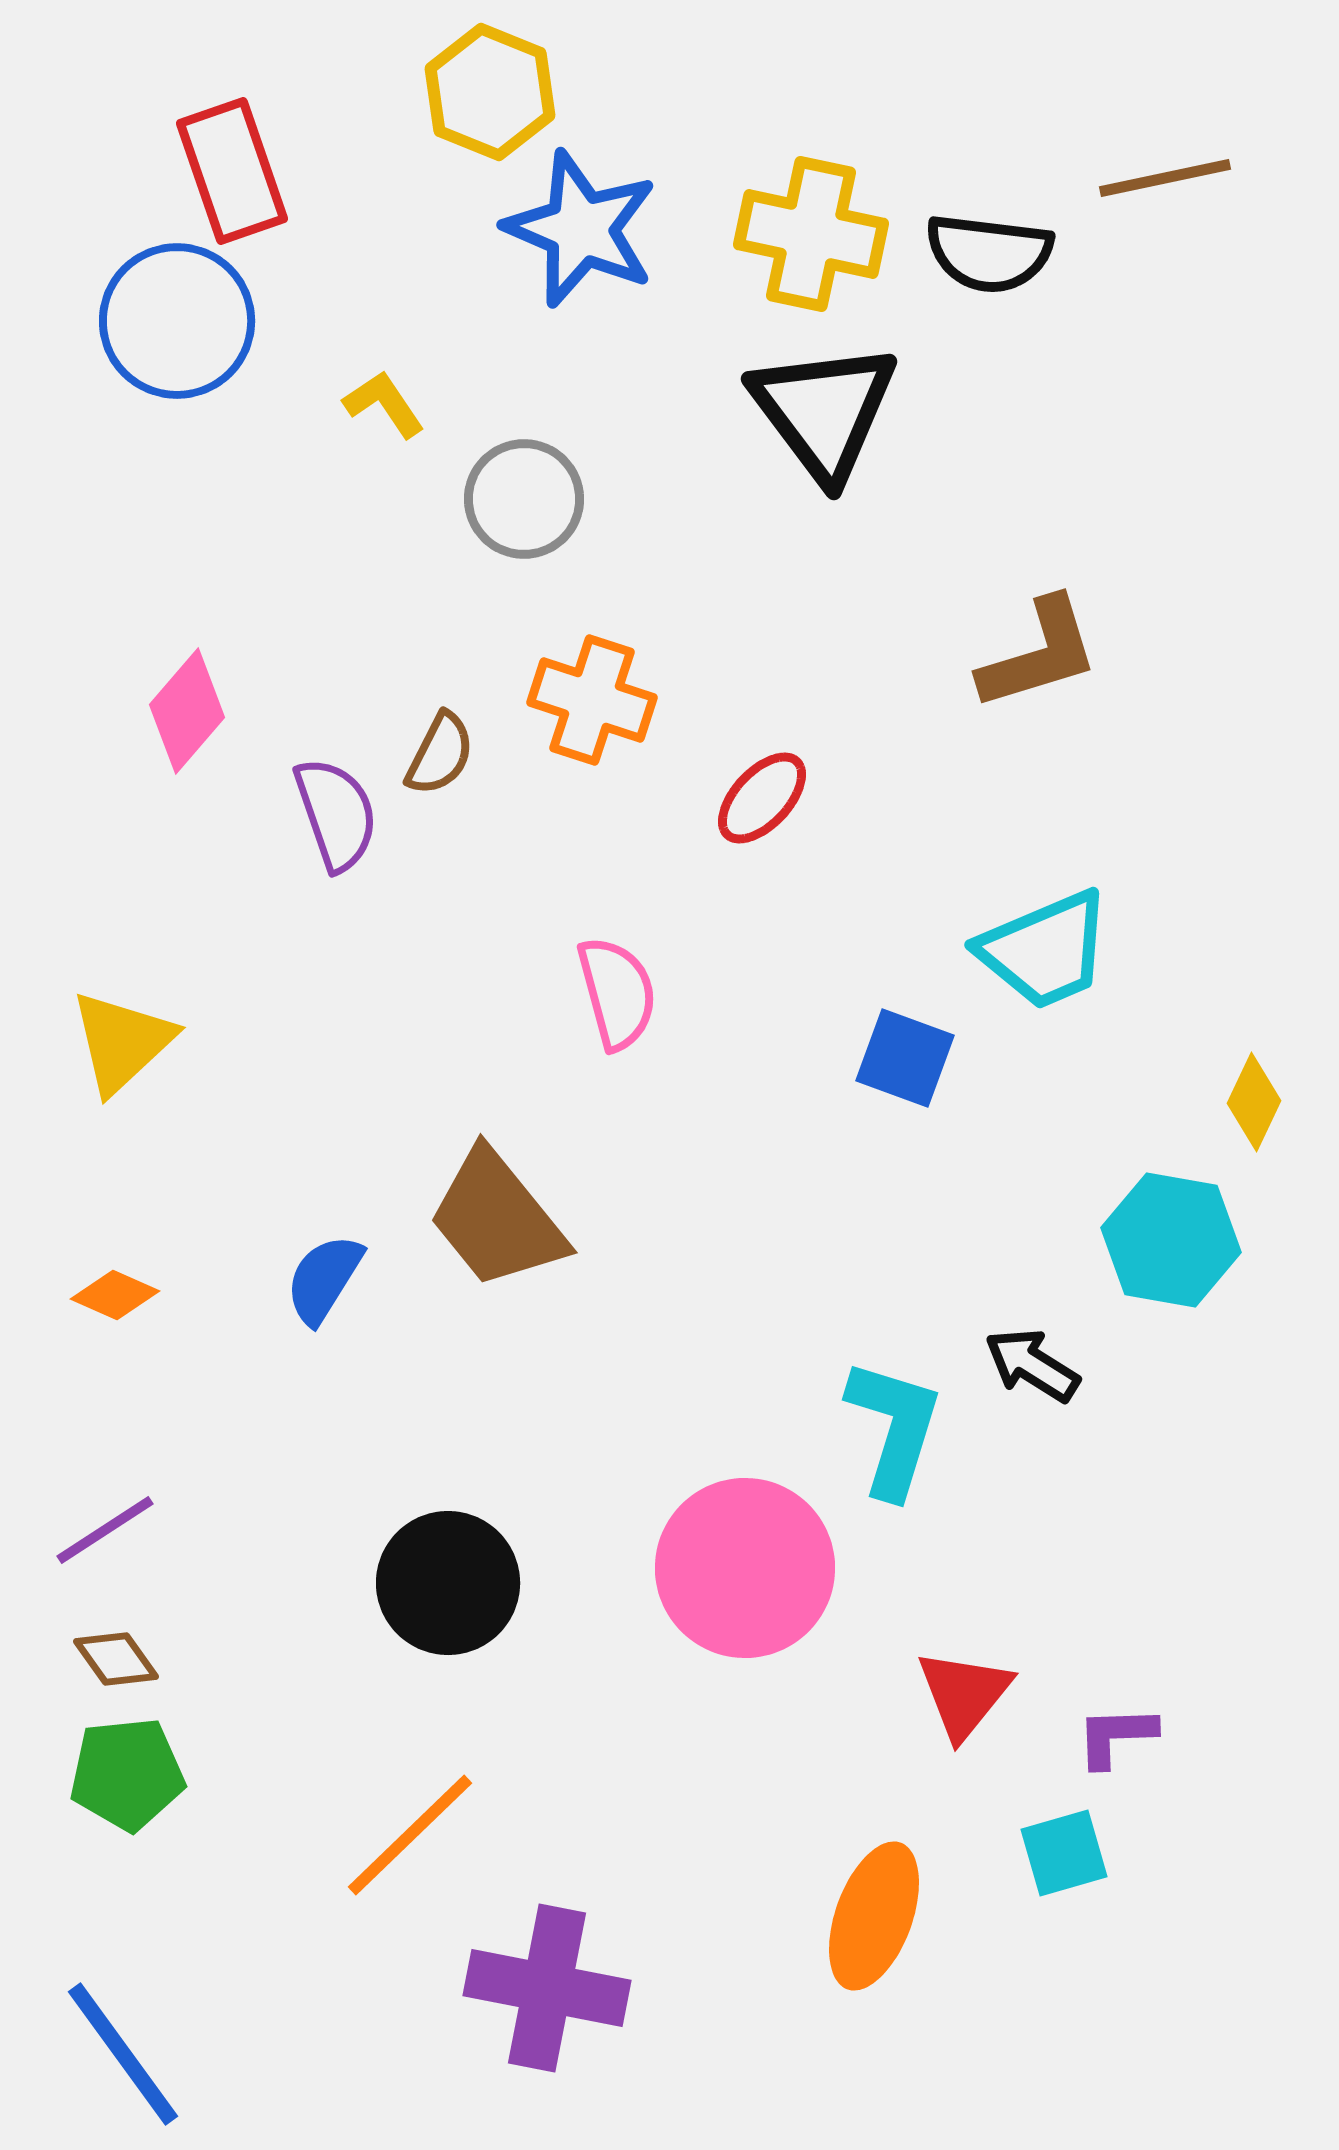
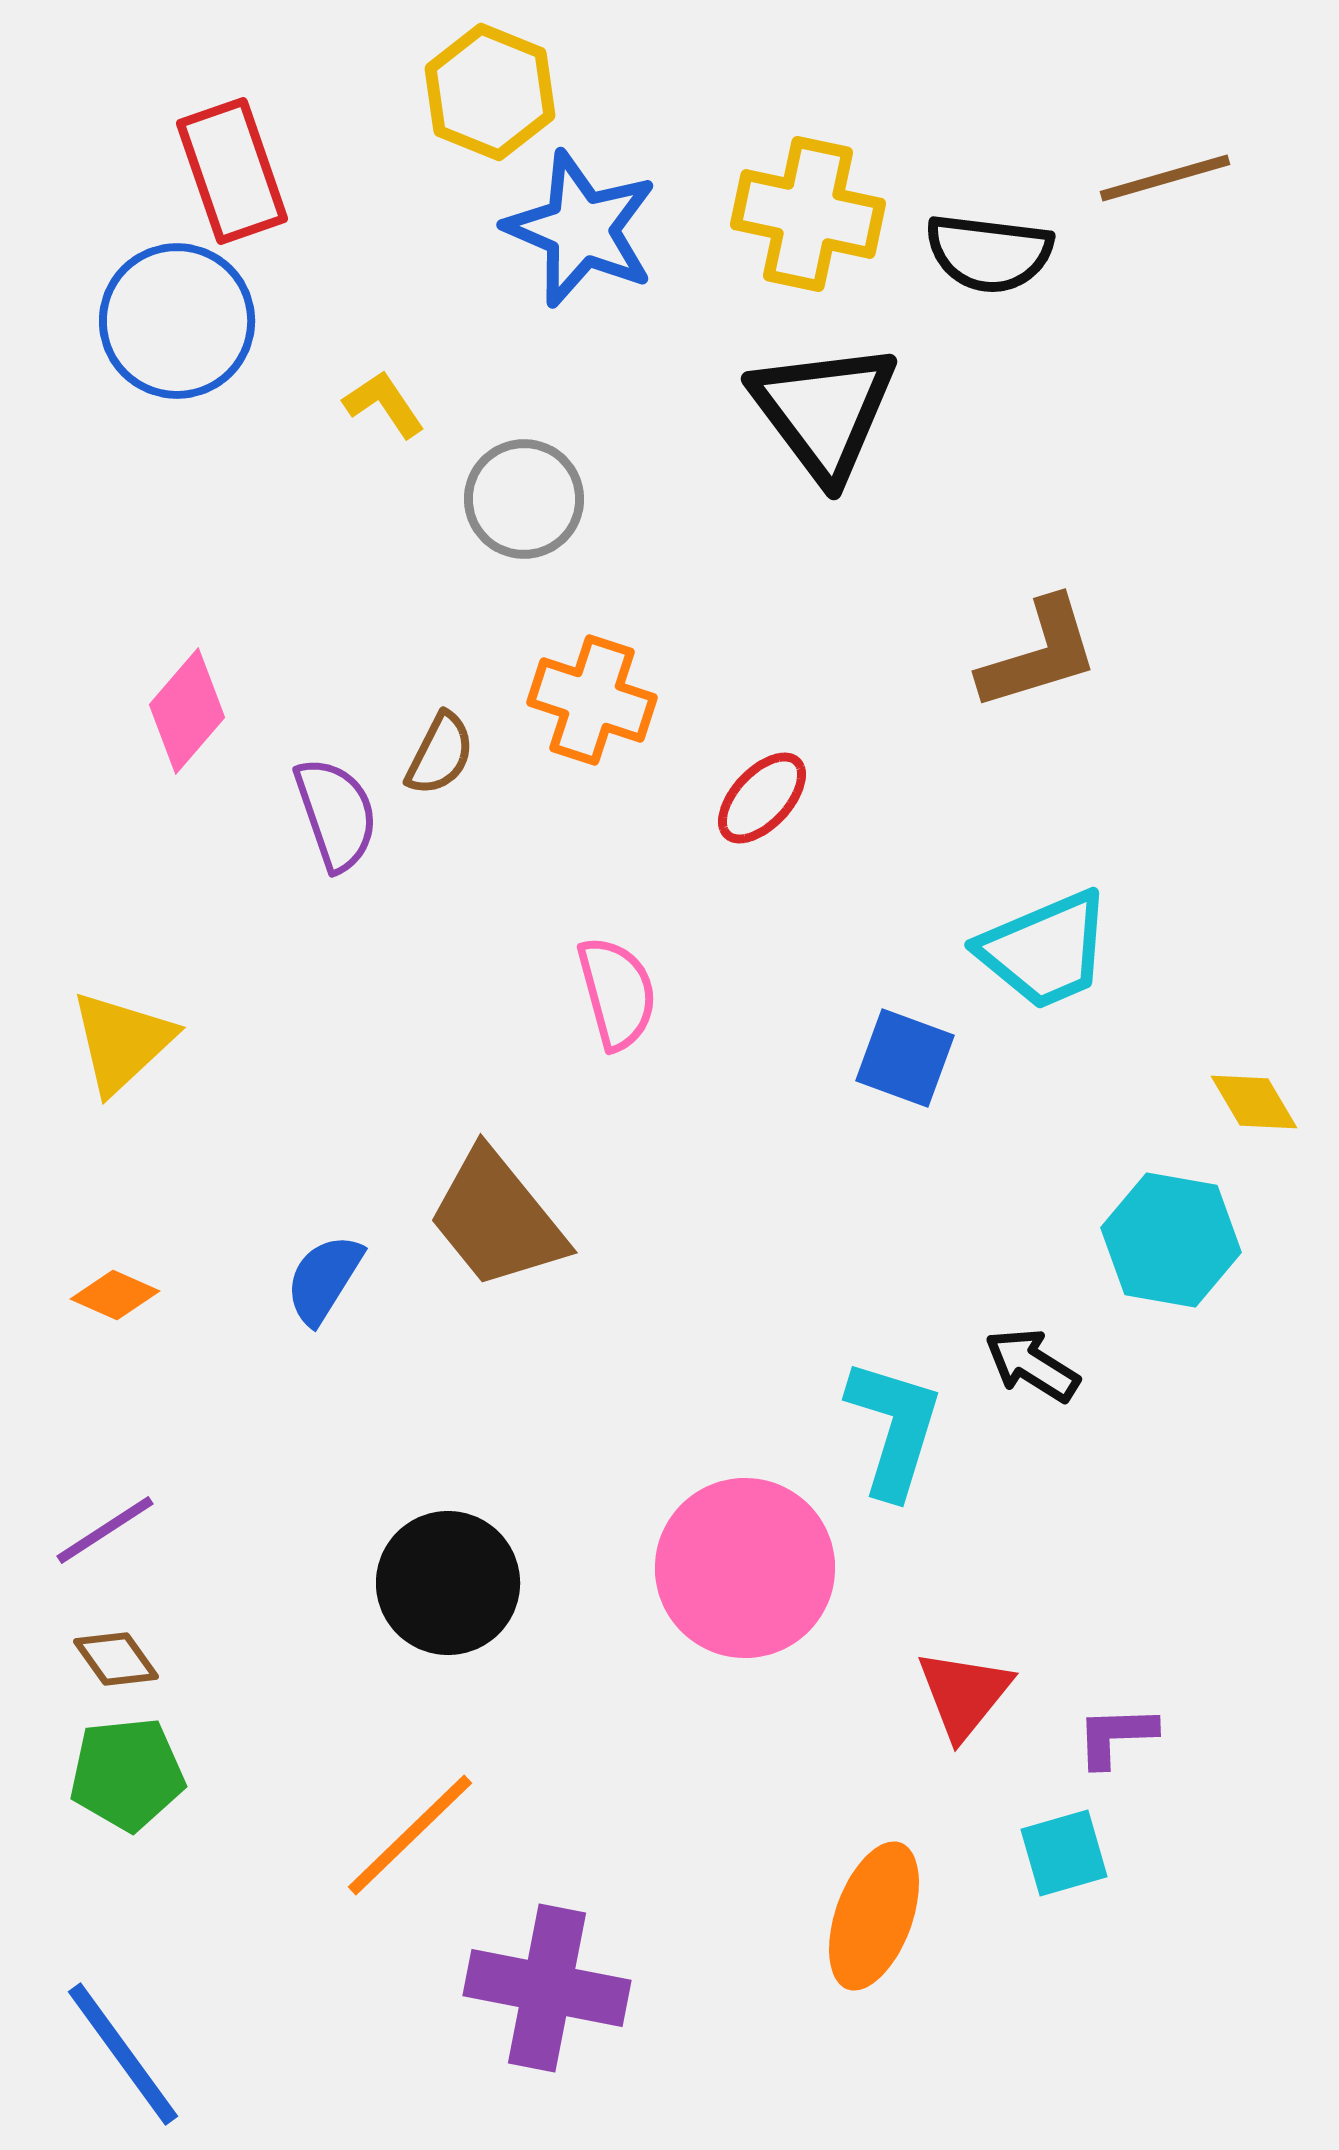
brown line: rotated 4 degrees counterclockwise
yellow cross: moved 3 px left, 20 px up
yellow diamond: rotated 56 degrees counterclockwise
